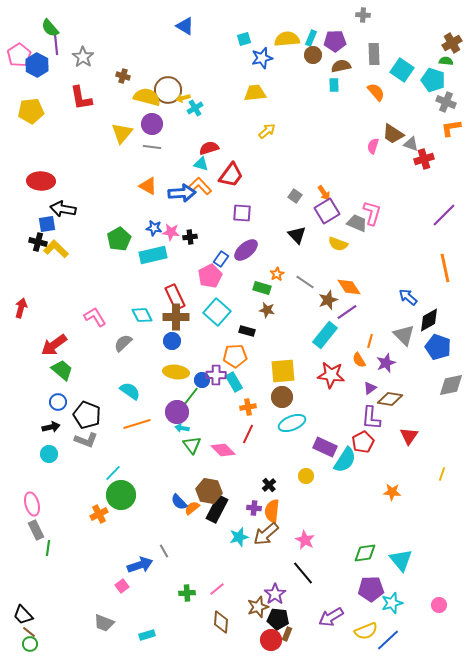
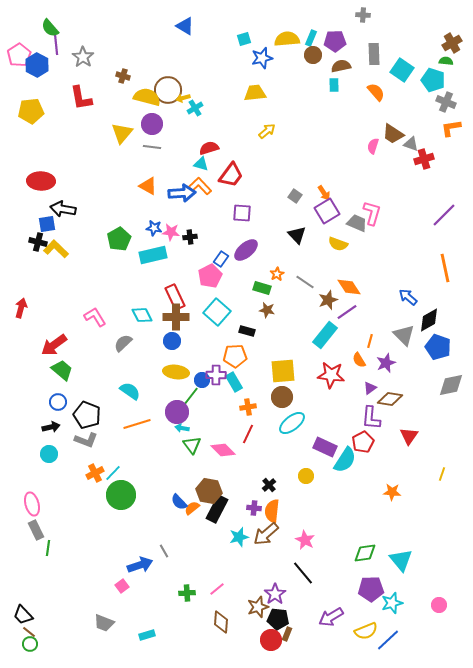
cyan ellipse at (292, 423): rotated 16 degrees counterclockwise
orange cross at (99, 514): moved 4 px left, 41 px up
